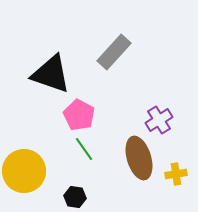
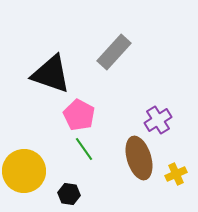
purple cross: moved 1 px left
yellow cross: rotated 15 degrees counterclockwise
black hexagon: moved 6 px left, 3 px up
